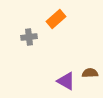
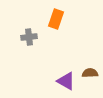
orange rectangle: rotated 30 degrees counterclockwise
